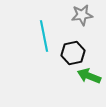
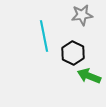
black hexagon: rotated 20 degrees counterclockwise
